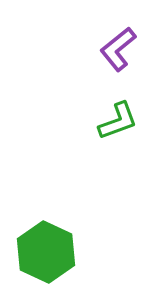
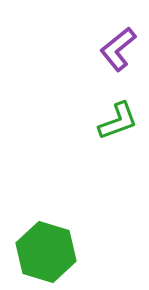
green hexagon: rotated 8 degrees counterclockwise
